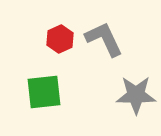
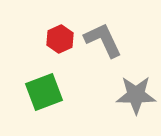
gray L-shape: moved 1 px left, 1 px down
green square: rotated 15 degrees counterclockwise
